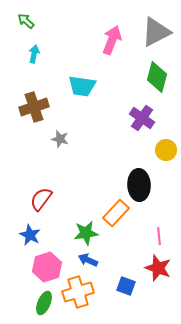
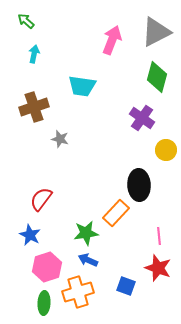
green ellipse: rotated 20 degrees counterclockwise
